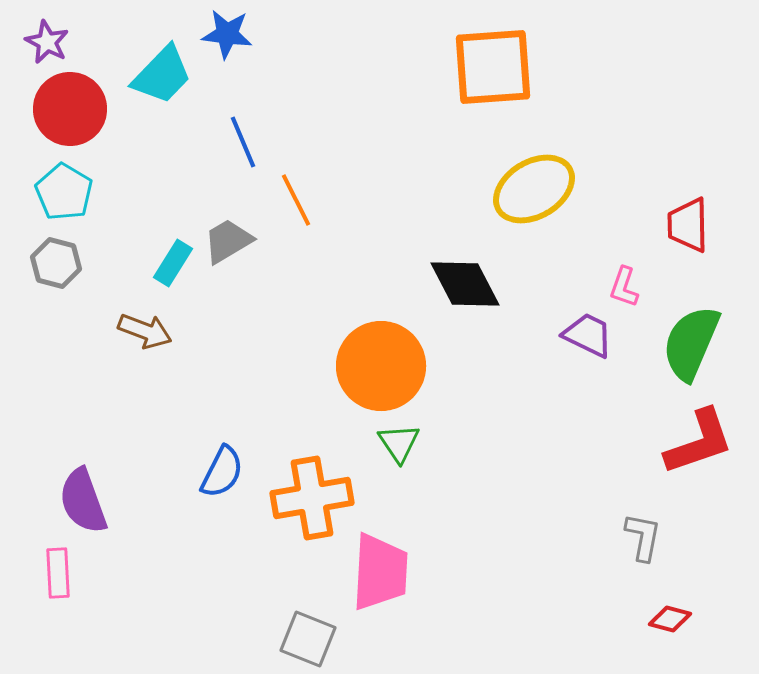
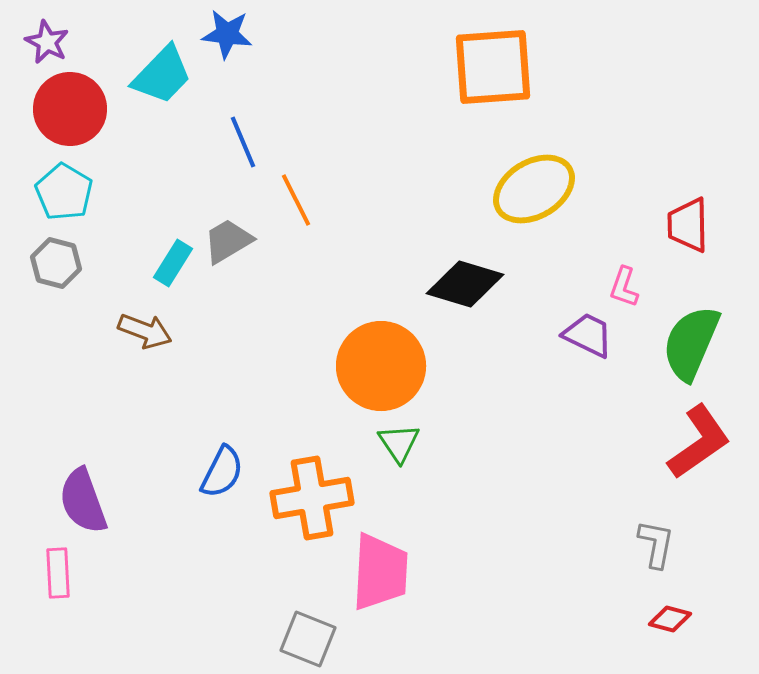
black diamond: rotated 46 degrees counterclockwise
red L-shape: rotated 16 degrees counterclockwise
gray L-shape: moved 13 px right, 7 px down
